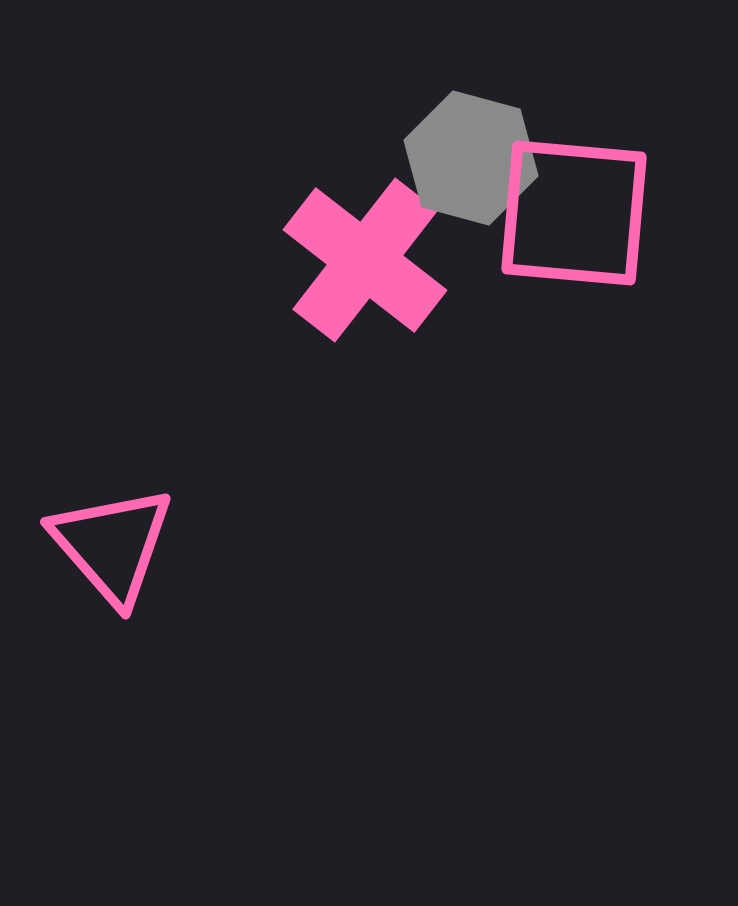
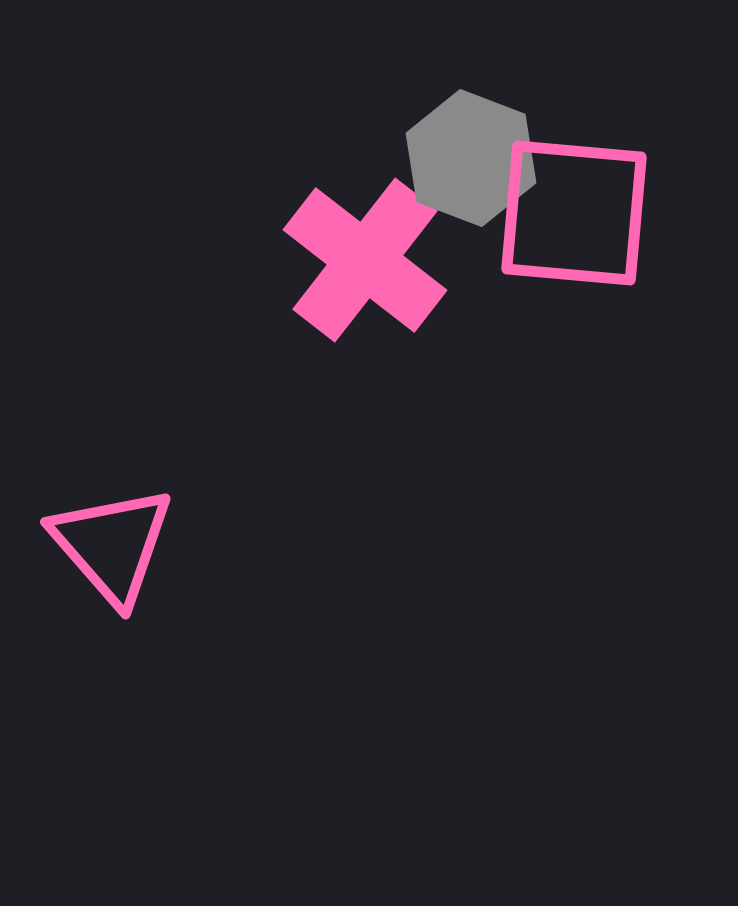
gray hexagon: rotated 6 degrees clockwise
